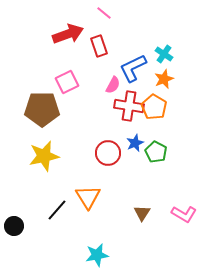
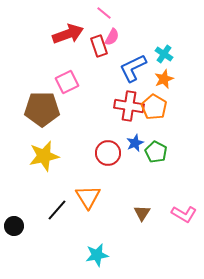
pink semicircle: moved 1 px left, 48 px up
